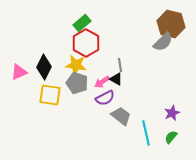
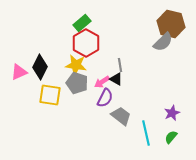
black diamond: moved 4 px left
purple semicircle: rotated 36 degrees counterclockwise
